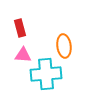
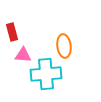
red rectangle: moved 8 px left, 4 px down
